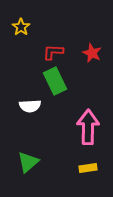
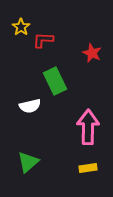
red L-shape: moved 10 px left, 12 px up
white semicircle: rotated 10 degrees counterclockwise
